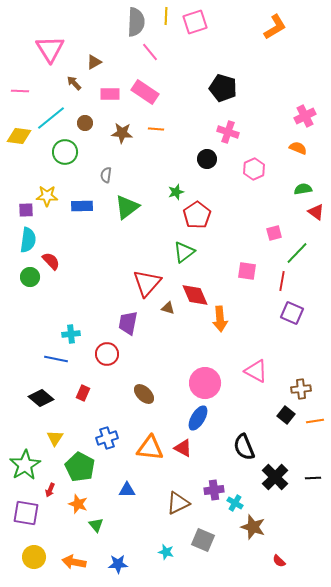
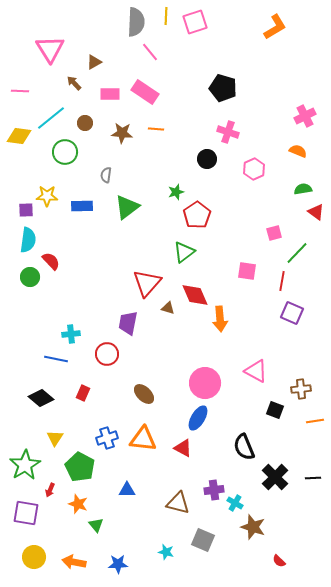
orange semicircle at (298, 148): moved 3 px down
black square at (286, 415): moved 11 px left, 5 px up; rotated 18 degrees counterclockwise
orange triangle at (150, 448): moved 7 px left, 9 px up
brown triangle at (178, 503): rotated 40 degrees clockwise
